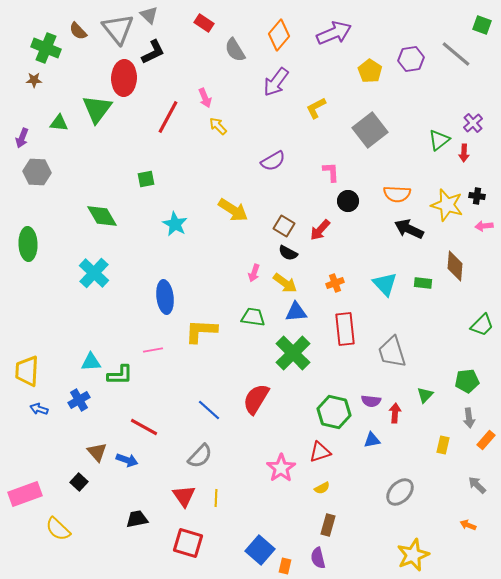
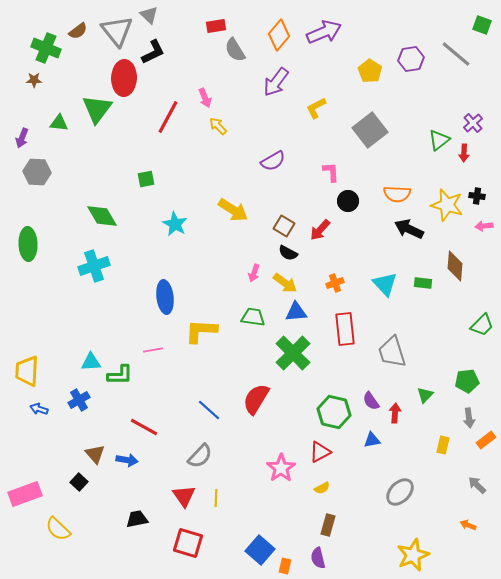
red rectangle at (204, 23): moved 12 px right, 3 px down; rotated 42 degrees counterclockwise
gray triangle at (118, 29): moved 1 px left, 2 px down
brown semicircle at (78, 31): rotated 84 degrees counterclockwise
purple arrow at (334, 33): moved 10 px left, 1 px up
cyan cross at (94, 273): moved 7 px up; rotated 28 degrees clockwise
purple semicircle at (371, 401): rotated 48 degrees clockwise
orange rectangle at (486, 440): rotated 12 degrees clockwise
brown triangle at (97, 452): moved 2 px left, 2 px down
red triangle at (320, 452): rotated 10 degrees counterclockwise
blue arrow at (127, 460): rotated 10 degrees counterclockwise
